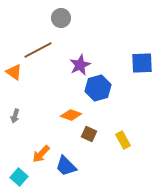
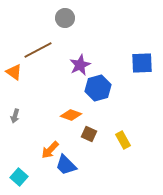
gray circle: moved 4 px right
orange arrow: moved 9 px right, 4 px up
blue trapezoid: moved 1 px up
